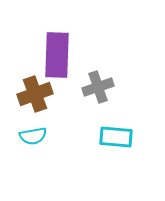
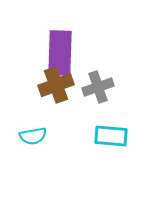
purple rectangle: moved 3 px right, 2 px up
brown cross: moved 21 px right, 9 px up
cyan rectangle: moved 5 px left, 1 px up
